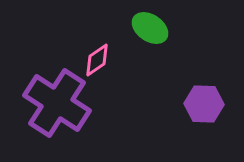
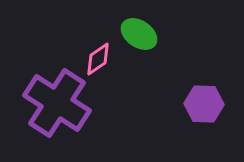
green ellipse: moved 11 px left, 6 px down
pink diamond: moved 1 px right, 1 px up
